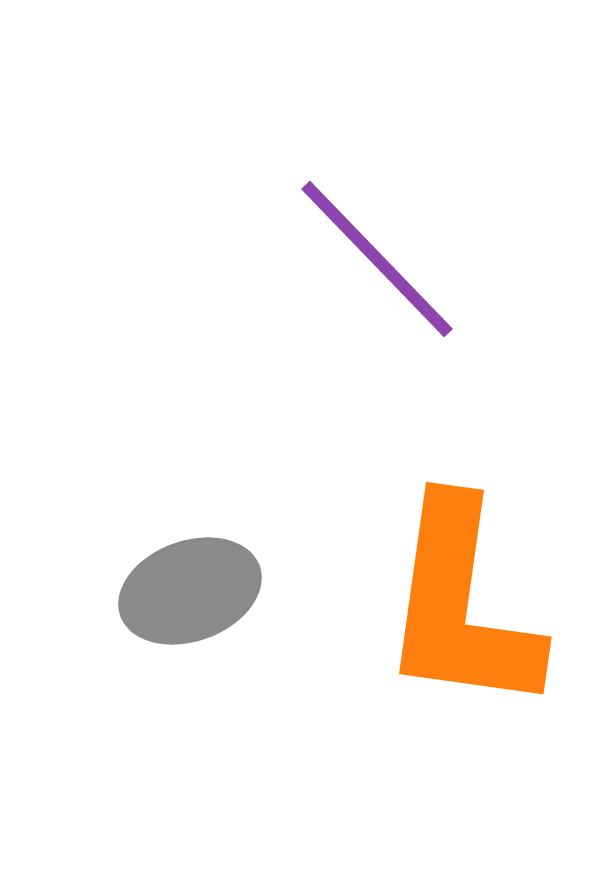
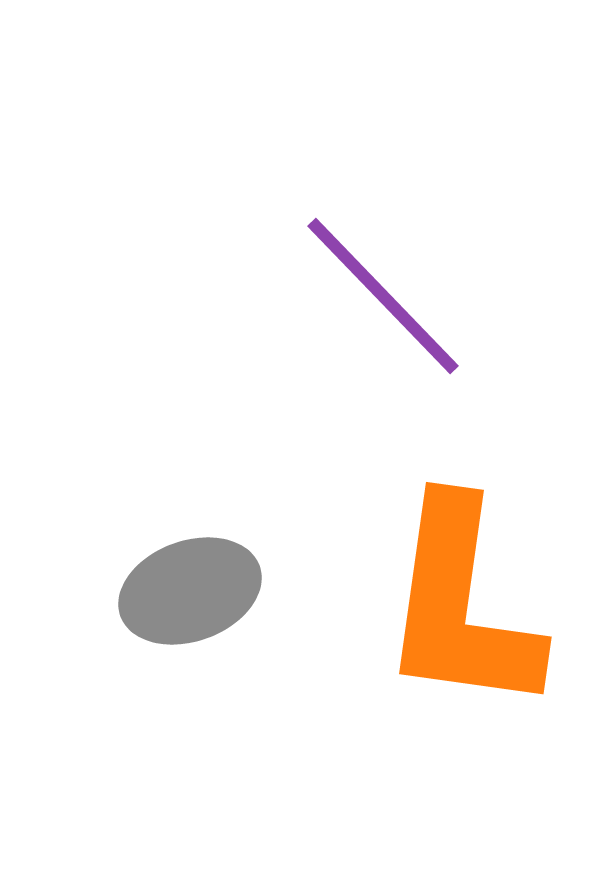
purple line: moved 6 px right, 37 px down
